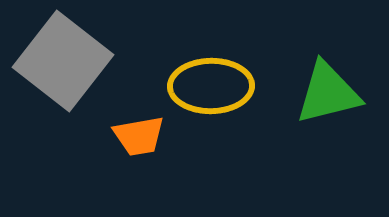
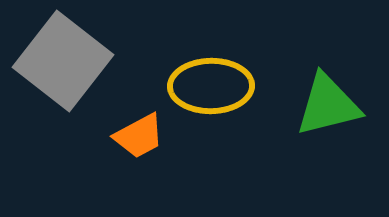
green triangle: moved 12 px down
orange trapezoid: rotated 18 degrees counterclockwise
